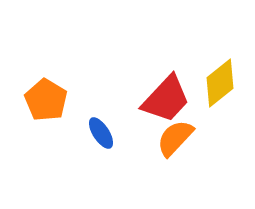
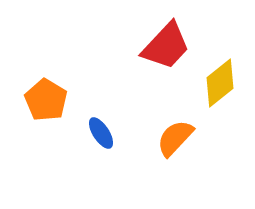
red trapezoid: moved 53 px up
